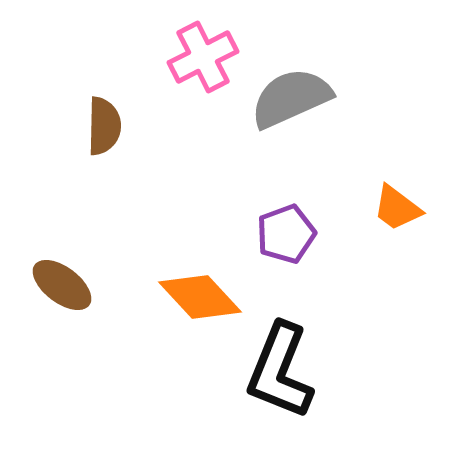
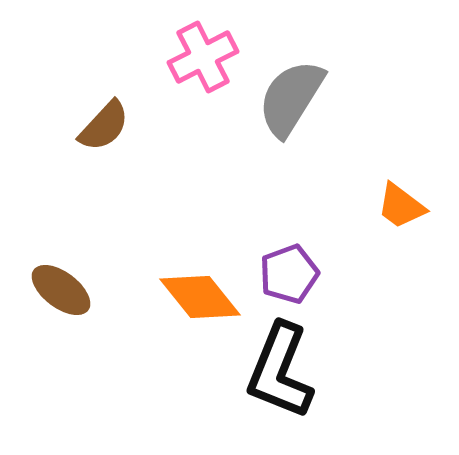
gray semicircle: rotated 34 degrees counterclockwise
brown semicircle: rotated 42 degrees clockwise
orange trapezoid: moved 4 px right, 2 px up
purple pentagon: moved 3 px right, 40 px down
brown ellipse: moved 1 px left, 5 px down
orange diamond: rotated 4 degrees clockwise
